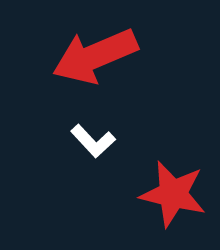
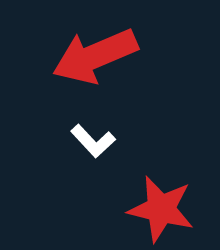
red star: moved 12 px left, 15 px down
